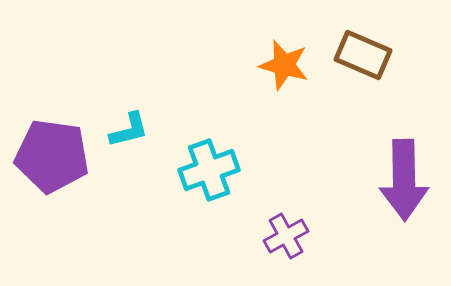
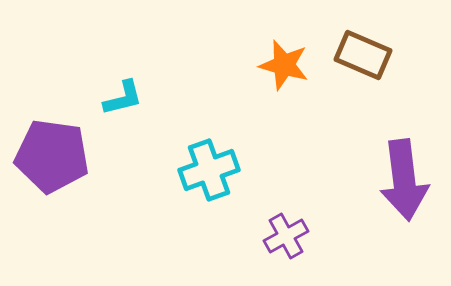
cyan L-shape: moved 6 px left, 32 px up
purple arrow: rotated 6 degrees counterclockwise
